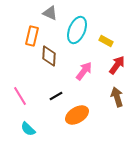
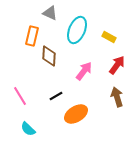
yellow rectangle: moved 3 px right, 4 px up
orange ellipse: moved 1 px left, 1 px up
